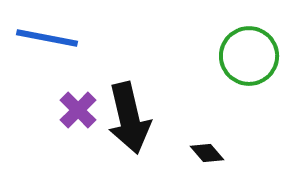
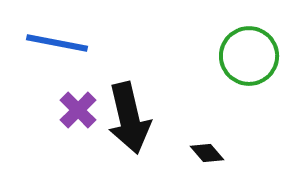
blue line: moved 10 px right, 5 px down
